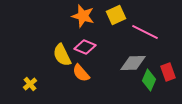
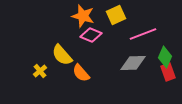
pink line: moved 2 px left, 2 px down; rotated 48 degrees counterclockwise
pink diamond: moved 6 px right, 12 px up
yellow semicircle: rotated 15 degrees counterclockwise
green diamond: moved 16 px right, 23 px up
yellow cross: moved 10 px right, 13 px up
